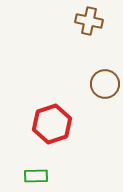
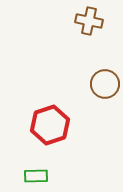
red hexagon: moved 2 px left, 1 px down
